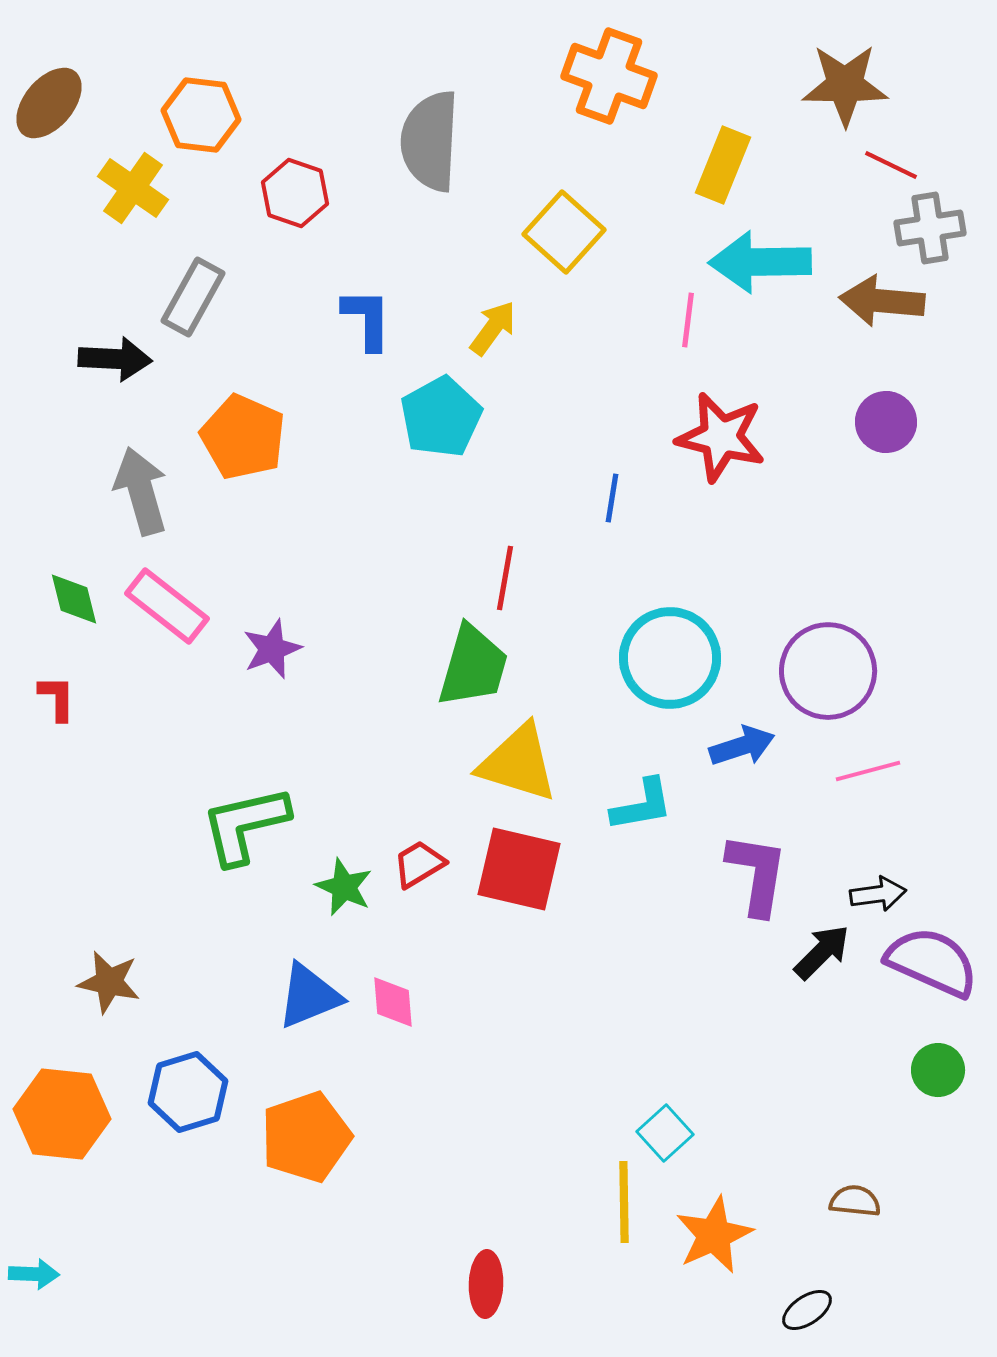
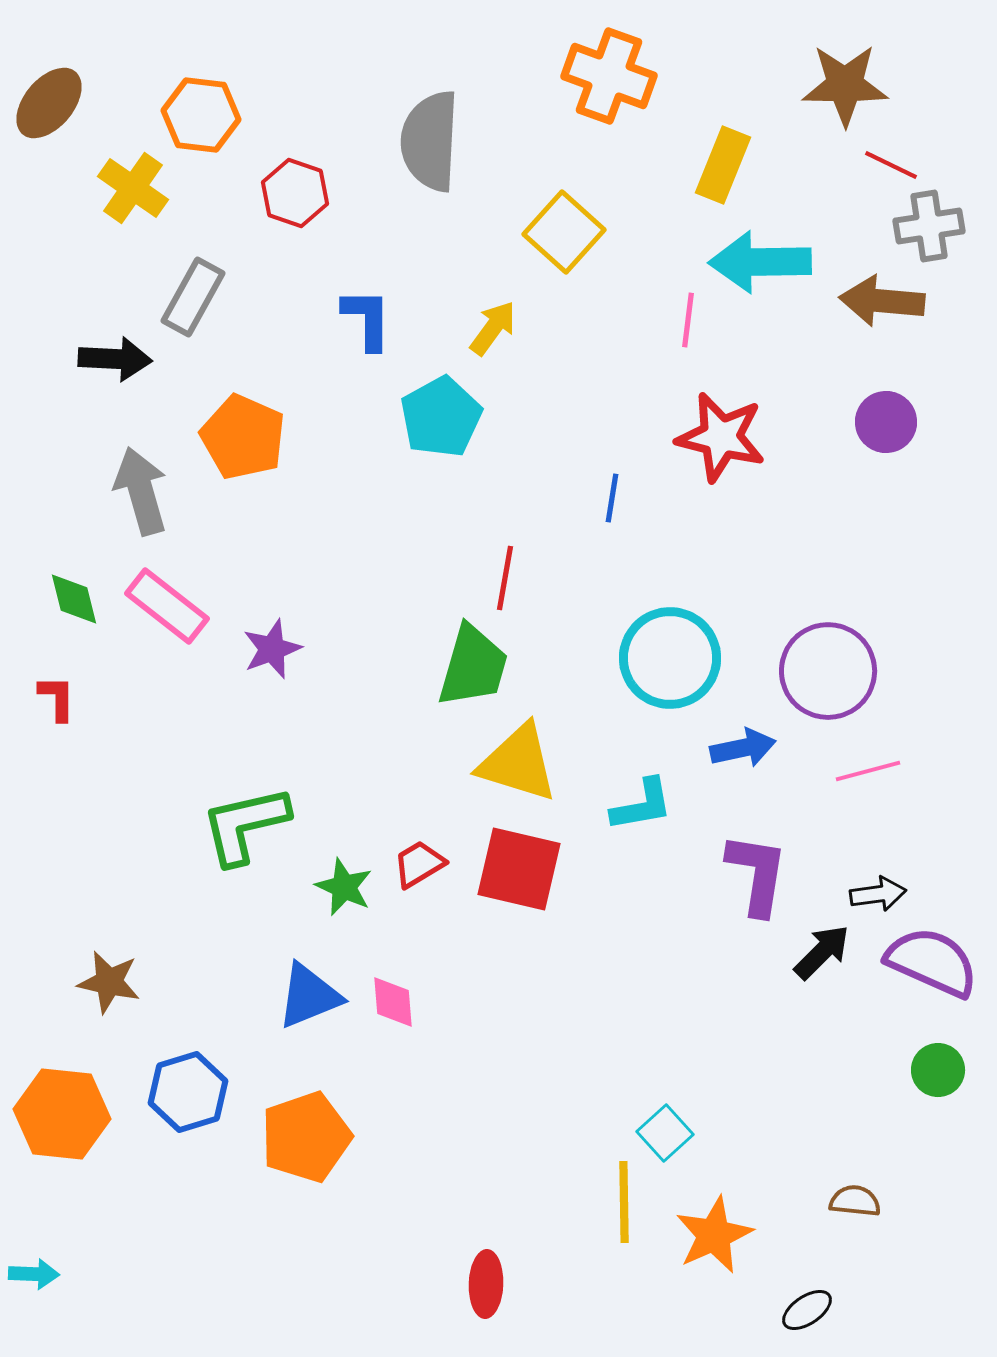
gray cross at (930, 228): moved 1 px left, 2 px up
blue arrow at (742, 746): moved 1 px right, 2 px down; rotated 6 degrees clockwise
